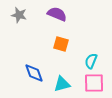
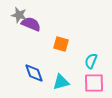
purple semicircle: moved 26 px left, 10 px down
cyan triangle: moved 1 px left, 2 px up
